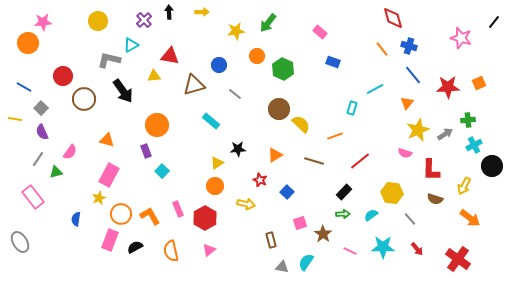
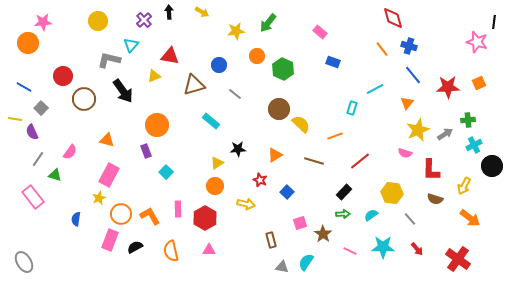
yellow arrow at (202, 12): rotated 32 degrees clockwise
black line at (494, 22): rotated 32 degrees counterclockwise
pink star at (461, 38): moved 16 px right, 4 px down
cyan triangle at (131, 45): rotated 21 degrees counterclockwise
yellow triangle at (154, 76): rotated 16 degrees counterclockwise
purple semicircle at (42, 132): moved 10 px left
cyan square at (162, 171): moved 4 px right, 1 px down
green triangle at (56, 172): moved 1 px left, 3 px down; rotated 32 degrees clockwise
pink rectangle at (178, 209): rotated 21 degrees clockwise
gray ellipse at (20, 242): moved 4 px right, 20 px down
pink triangle at (209, 250): rotated 40 degrees clockwise
